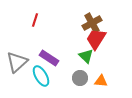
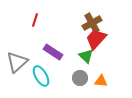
red trapezoid: rotated 10 degrees clockwise
purple rectangle: moved 4 px right, 6 px up
